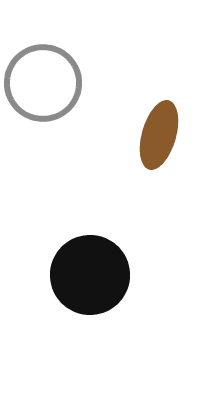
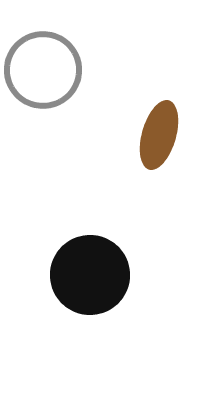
gray circle: moved 13 px up
